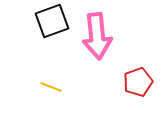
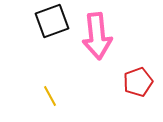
yellow line: moved 1 px left, 9 px down; rotated 40 degrees clockwise
